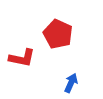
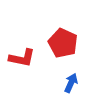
red pentagon: moved 5 px right, 9 px down
